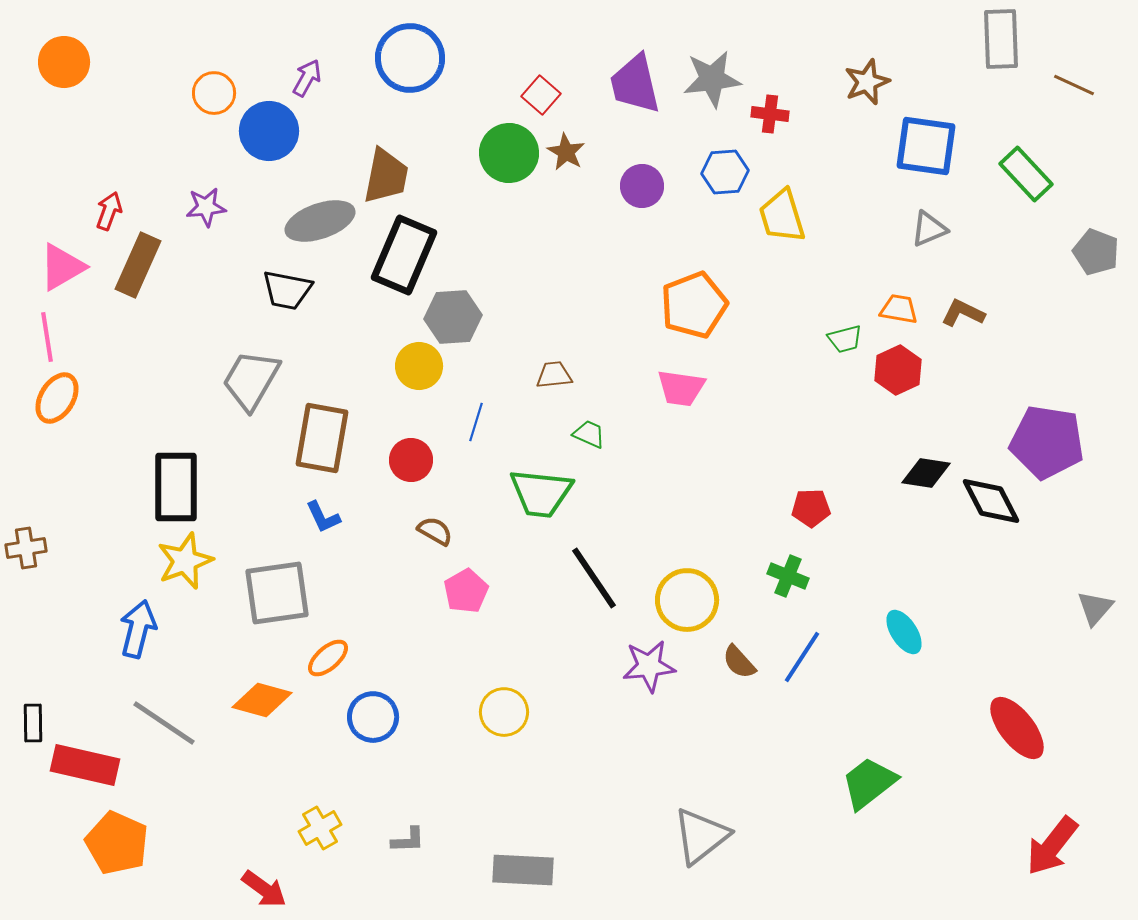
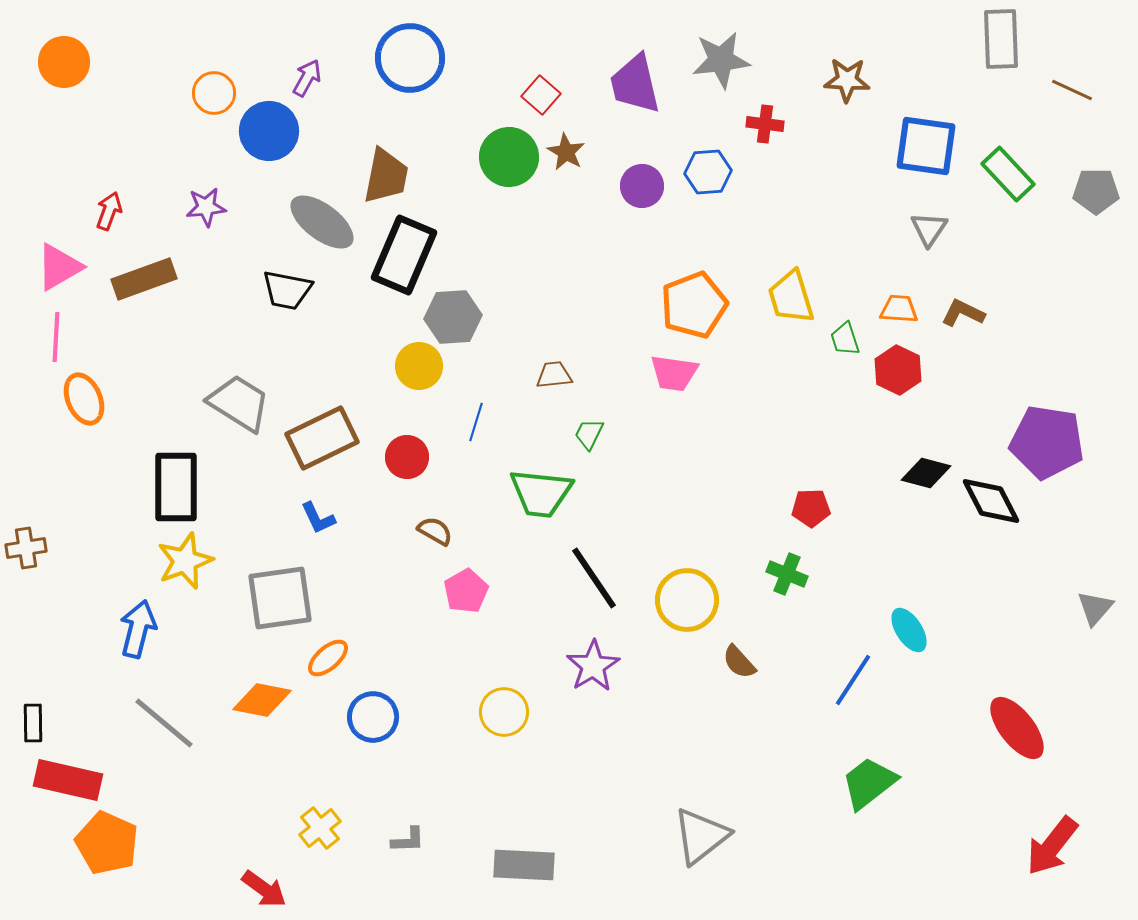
gray star at (712, 79): moved 9 px right, 19 px up
brown star at (867, 82): moved 20 px left, 2 px up; rotated 24 degrees clockwise
brown line at (1074, 85): moved 2 px left, 5 px down
red cross at (770, 114): moved 5 px left, 10 px down
green circle at (509, 153): moved 4 px down
blue hexagon at (725, 172): moved 17 px left
green rectangle at (1026, 174): moved 18 px left
yellow trapezoid at (782, 216): moved 9 px right, 81 px down
gray ellipse at (320, 221): moved 2 px right, 1 px down; rotated 56 degrees clockwise
gray triangle at (929, 229): rotated 33 degrees counterclockwise
gray pentagon at (1096, 252): moved 61 px up; rotated 21 degrees counterclockwise
brown rectangle at (138, 265): moved 6 px right, 14 px down; rotated 46 degrees clockwise
pink triangle at (62, 267): moved 3 px left
orange trapezoid at (899, 309): rotated 6 degrees counterclockwise
pink line at (47, 337): moved 9 px right; rotated 12 degrees clockwise
green trapezoid at (845, 339): rotated 87 degrees clockwise
red hexagon at (898, 370): rotated 9 degrees counterclockwise
gray trapezoid at (251, 380): moved 12 px left, 23 px down; rotated 92 degrees clockwise
pink trapezoid at (681, 388): moved 7 px left, 15 px up
orange ellipse at (57, 398): moved 27 px right, 1 px down; rotated 54 degrees counterclockwise
green trapezoid at (589, 434): rotated 88 degrees counterclockwise
brown rectangle at (322, 438): rotated 54 degrees clockwise
red circle at (411, 460): moved 4 px left, 3 px up
black diamond at (926, 473): rotated 6 degrees clockwise
blue L-shape at (323, 517): moved 5 px left, 1 px down
green cross at (788, 576): moved 1 px left, 2 px up
gray square at (277, 593): moved 3 px right, 5 px down
cyan ellipse at (904, 632): moved 5 px right, 2 px up
blue line at (802, 657): moved 51 px right, 23 px down
purple star at (649, 666): moved 56 px left; rotated 26 degrees counterclockwise
orange diamond at (262, 700): rotated 4 degrees counterclockwise
gray line at (164, 723): rotated 6 degrees clockwise
red rectangle at (85, 765): moved 17 px left, 15 px down
yellow cross at (320, 828): rotated 9 degrees counterclockwise
orange pentagon at (117, 843): moved 10 px left
gray rectangle at (523, 870): moved 1 px right, 5 px up
